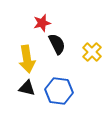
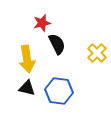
yellow cross: moved 5 px right, 1 px down
